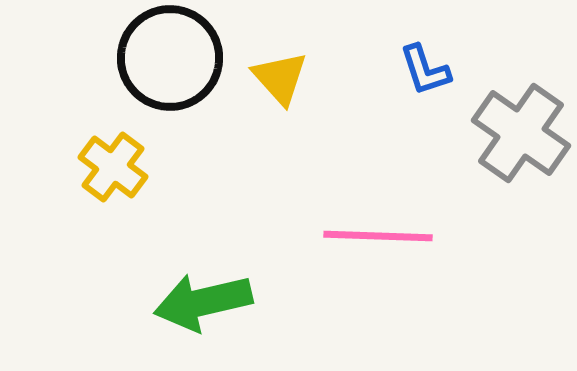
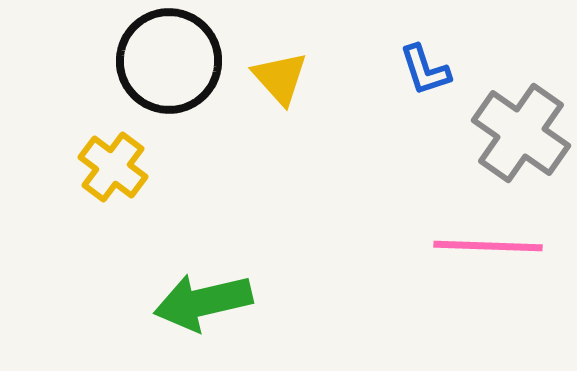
black circle: moved 1 px left, 3 px down
pink line: moved 110 px right, 10 px down
